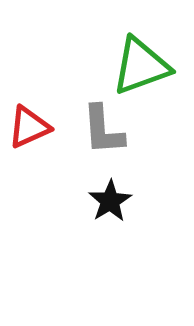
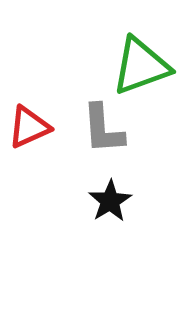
gray L-shape: moved 1 px up
